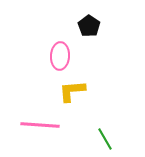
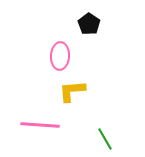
black pentagon: moved 2 px up
